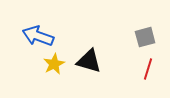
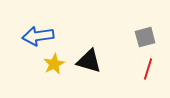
blue arrow: rotated 28 degrees counterclockwise
